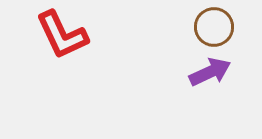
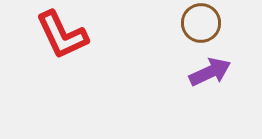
brown circle: moved 13 px left, 4 px up
